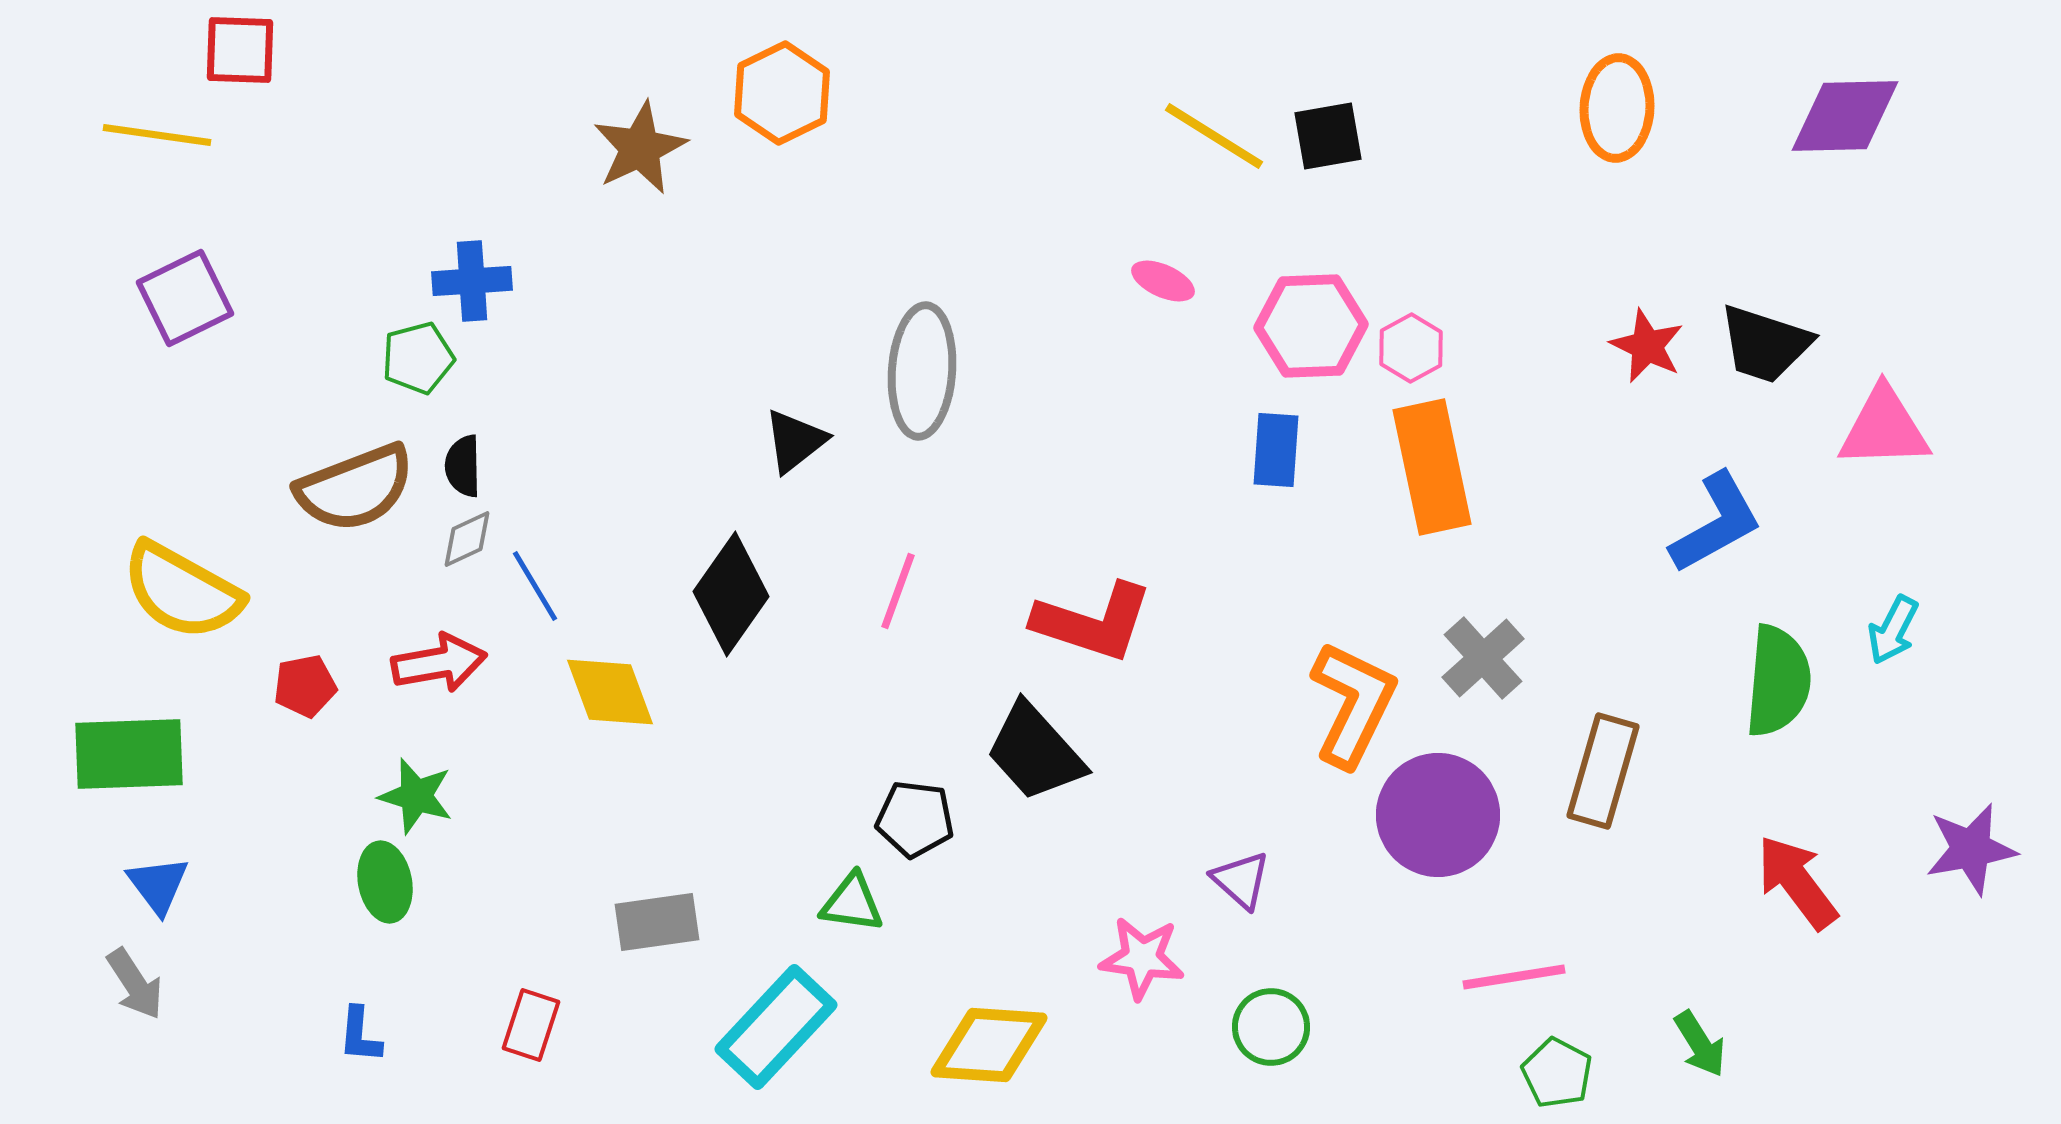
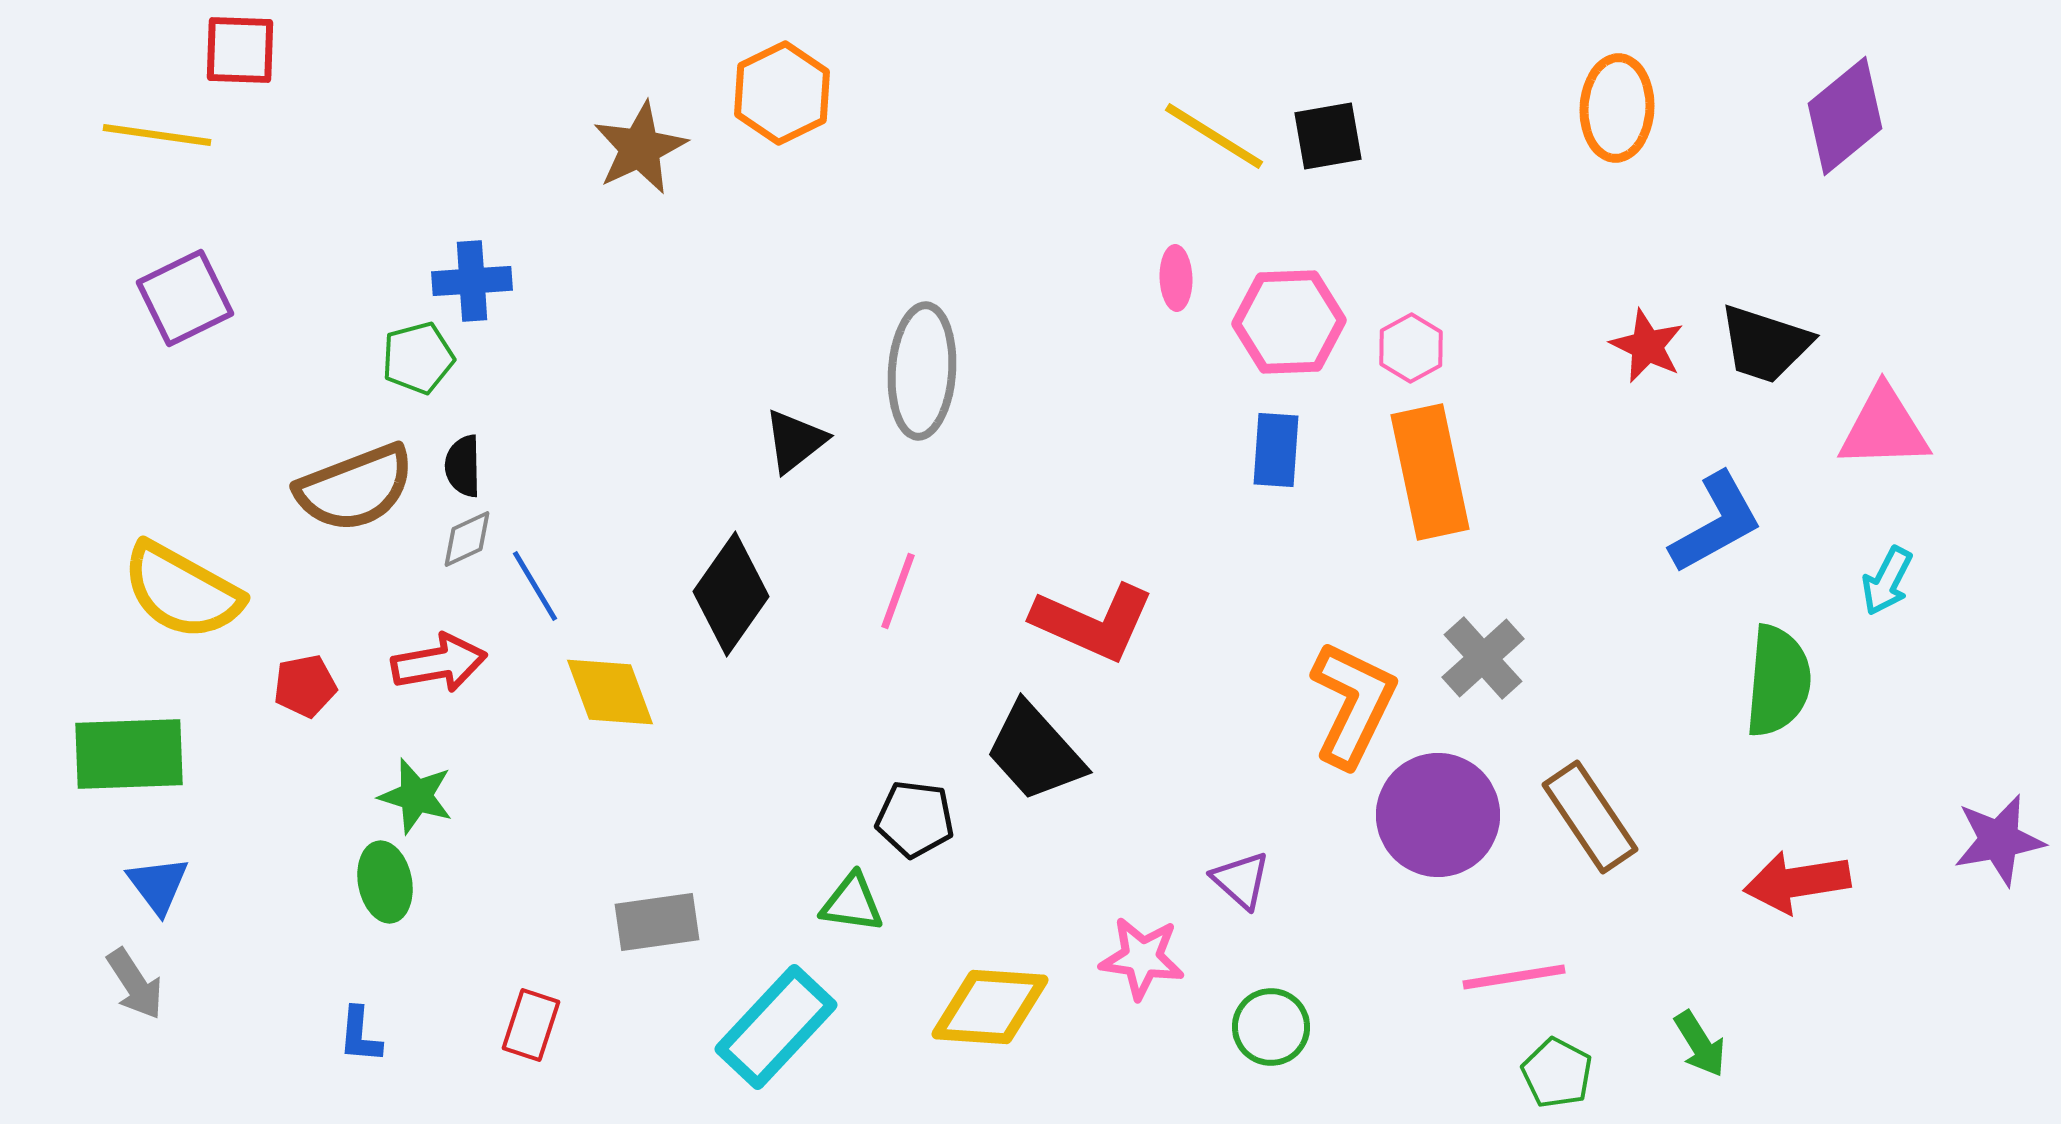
purple diamond at (1845, 116): rotated 38 degrees counterclockwise
pink ellipse at (1163, 281): moved 13 px right, 3 px up; rotated 64 degrees clockwise
pink hexagon at (1311, 326): moved 22 px left, 4 px up
orange rectangle at (1432, 467): moved 2 px left, 5 px down
red L-shape at (1093, 622): rotated 6 degrees clockwise
cyan arrow at (1893, 630): moved 6 px left, 49 px up
brown rectangle at (1603, 771): moved 13 px left, 46 px down; rotated 50 degrees counterclockwise
purple star at (1971, 849): moved 28 px right, 9 px up
red arrow at (1797, 882): rotated 62 degrees counterclockwise
yellow diamond at (989, 1045): moved 1 px right, 38 px up
